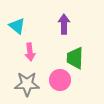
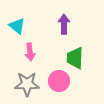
pink circle: moved 1 px left, 1 px down
